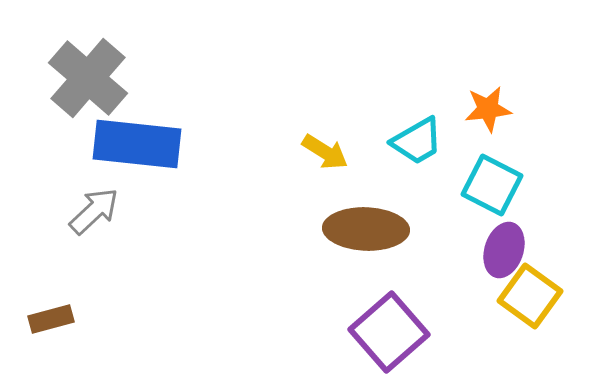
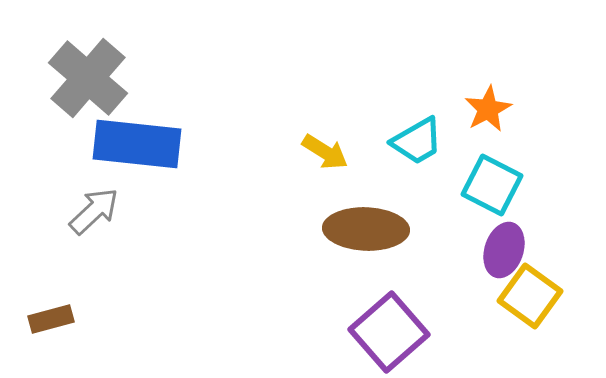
orange star: rotated 21 degrees counterclockwise
